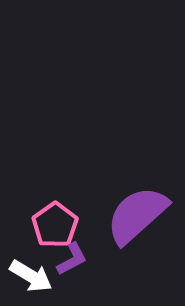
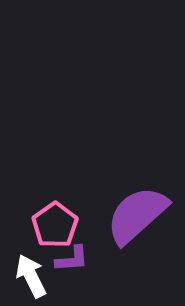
purple L-shape: rotated 24 degrees clockwise
white arrow: rotated 147 degrees counterclockwise
